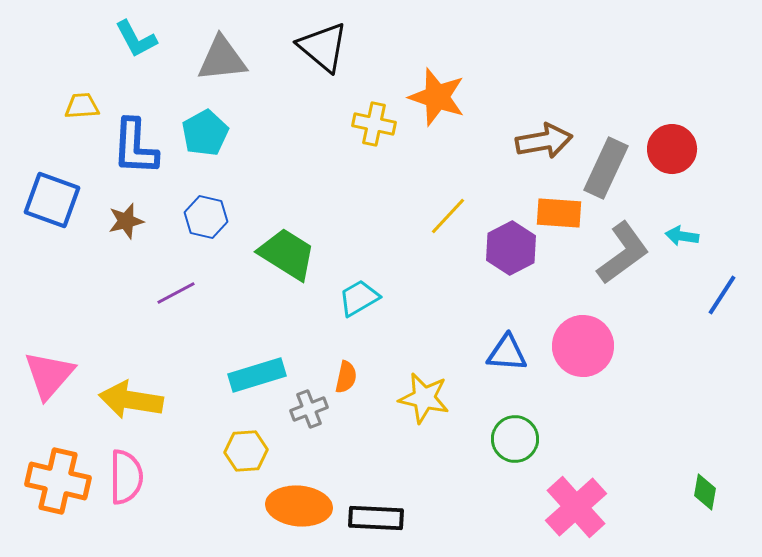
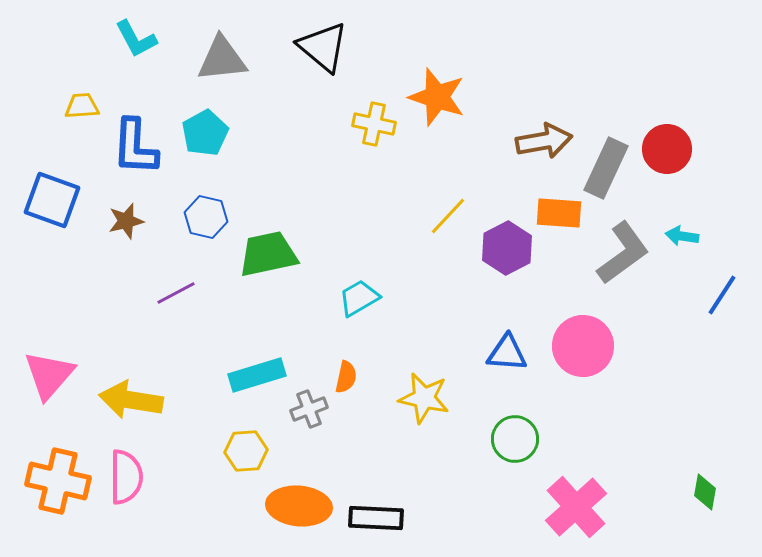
red circle: moved 5 px left
purple hexagon: moved 4 px left
green trapezoid: moved 19 px left; rotated 44 degrees counterclockwise
